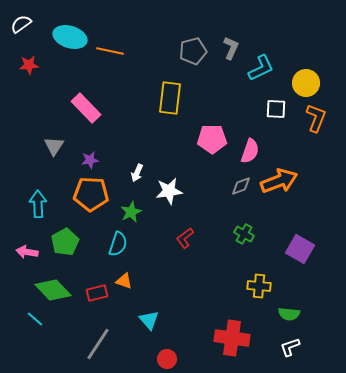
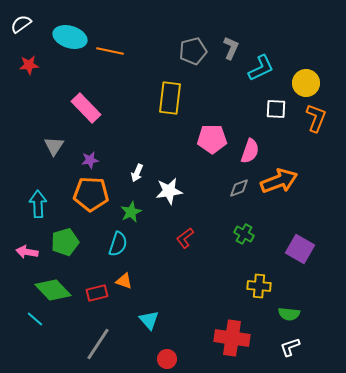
gray diamond: moved 2 px left, 2 px down
green pentagon: rotated 12 degrees clockwise
